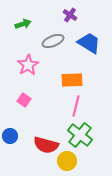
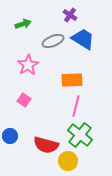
blue trapezoid: moved 6 px left, 4 px up
yellow circle: moved 1 px right
